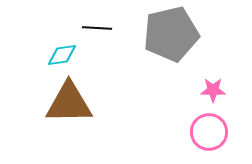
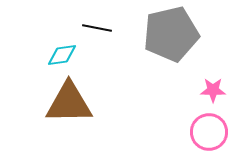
black line: rotated 8 degrees clockwise
